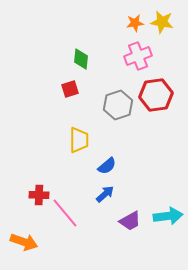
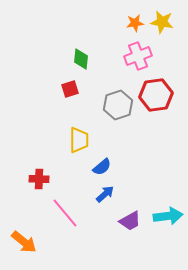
blue semicircle: moved 5 px left, 1 px down
red cross: moved 16 px up
orange arrow: rotated 20 degrees clockwise
